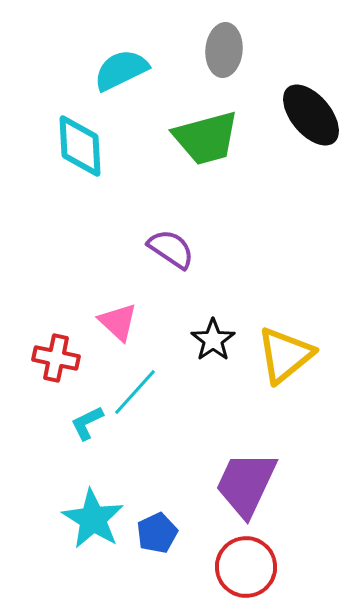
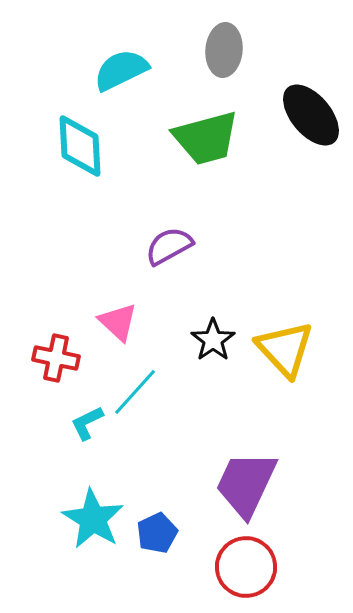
purple semicircle: moved 2 px left, 3 px up; rotated 63 degrees counterclockwise
yellow triangle: moved 6 px up; rotated 34 degrees counterclockwise
